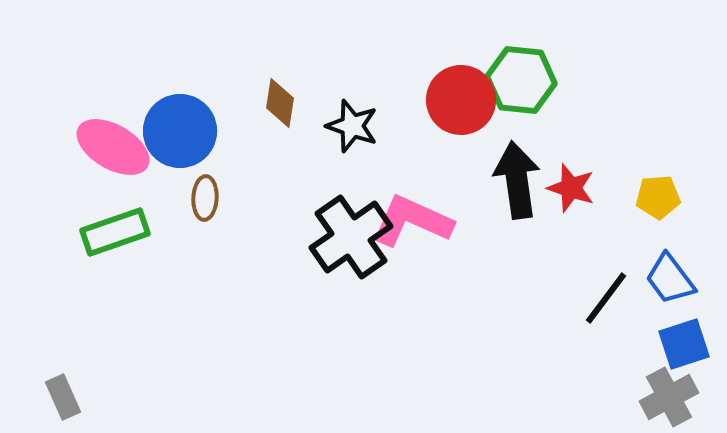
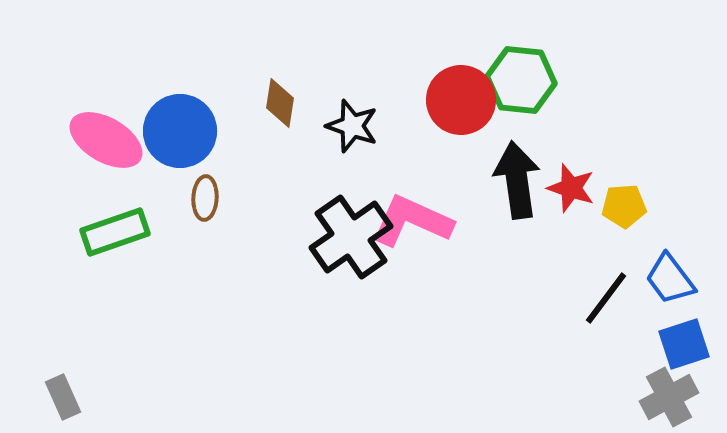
pink ellipse: moved 7 px left, 7 px up
yellow pentagon: moved 34 px left, 9 px down
